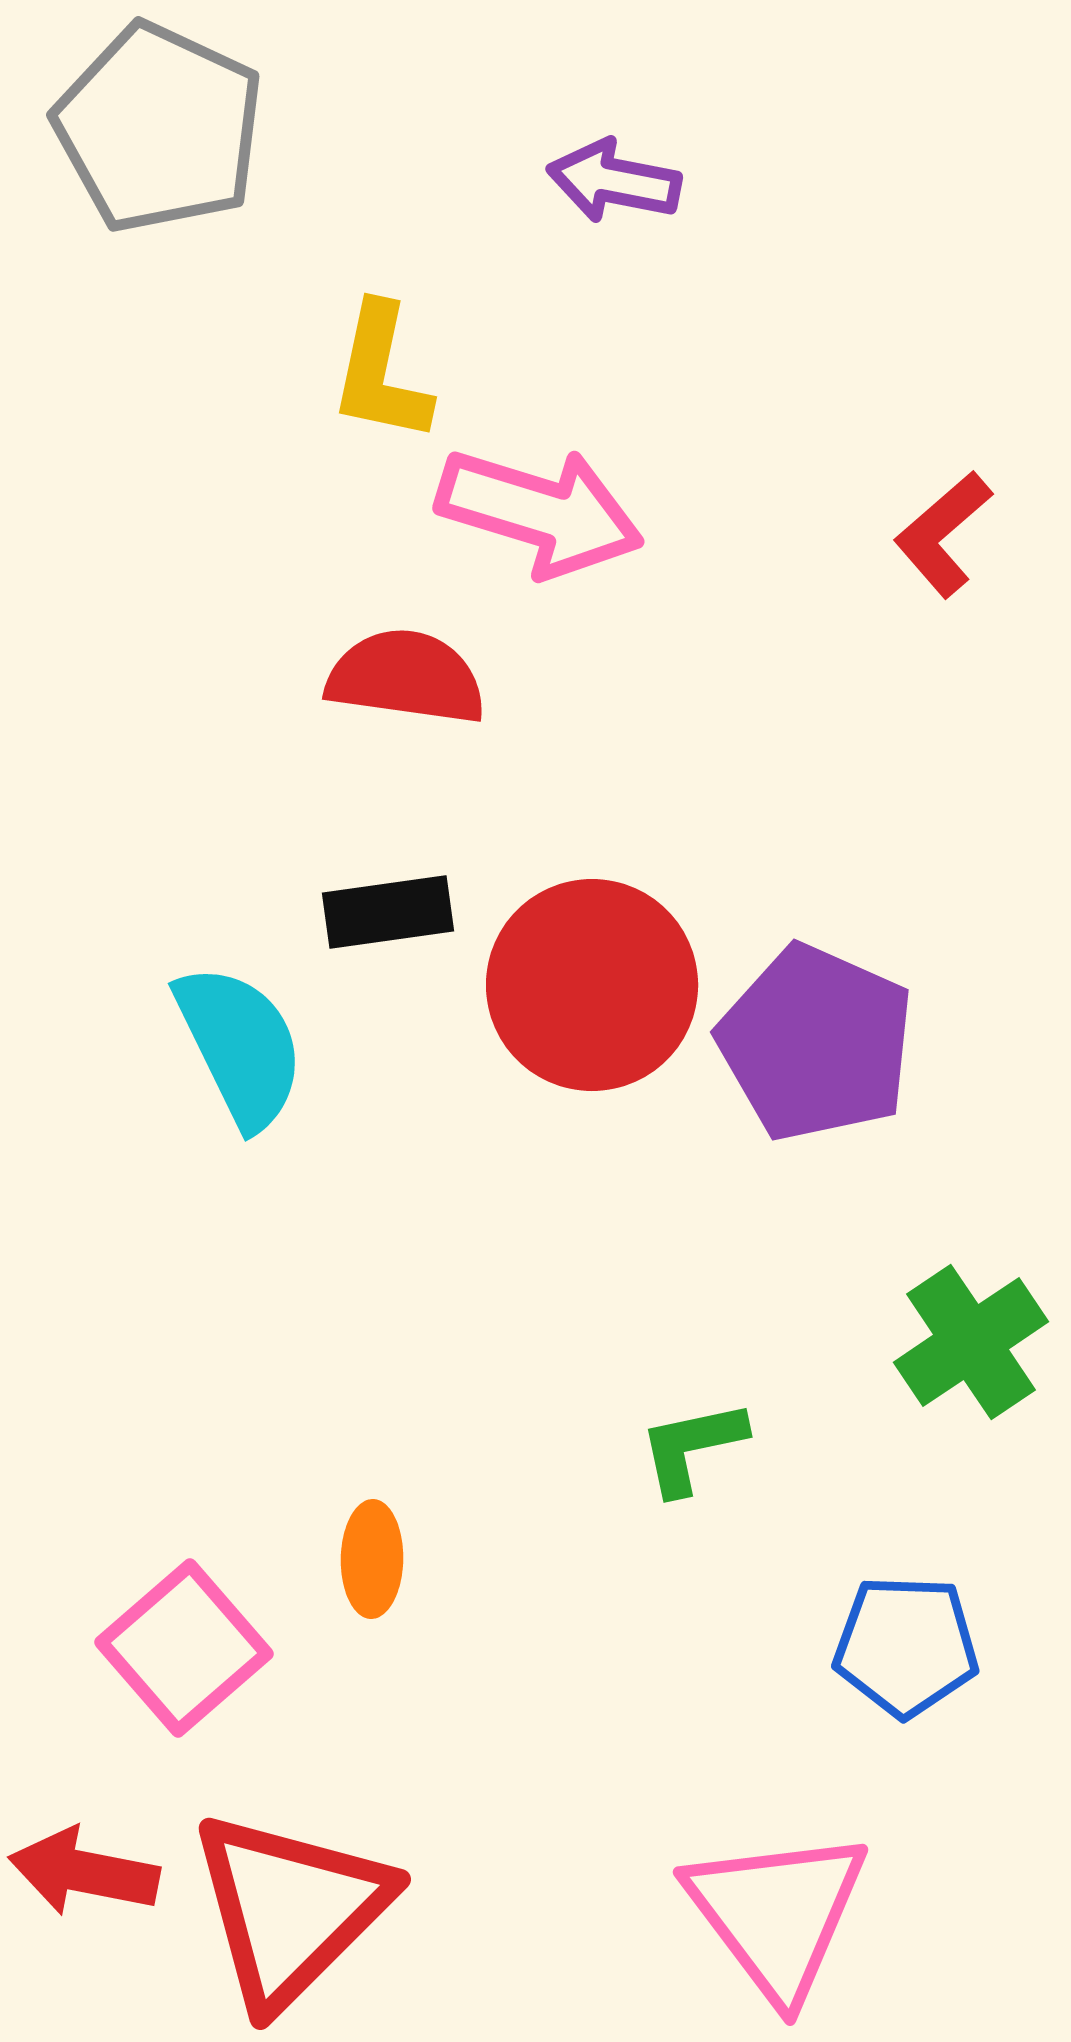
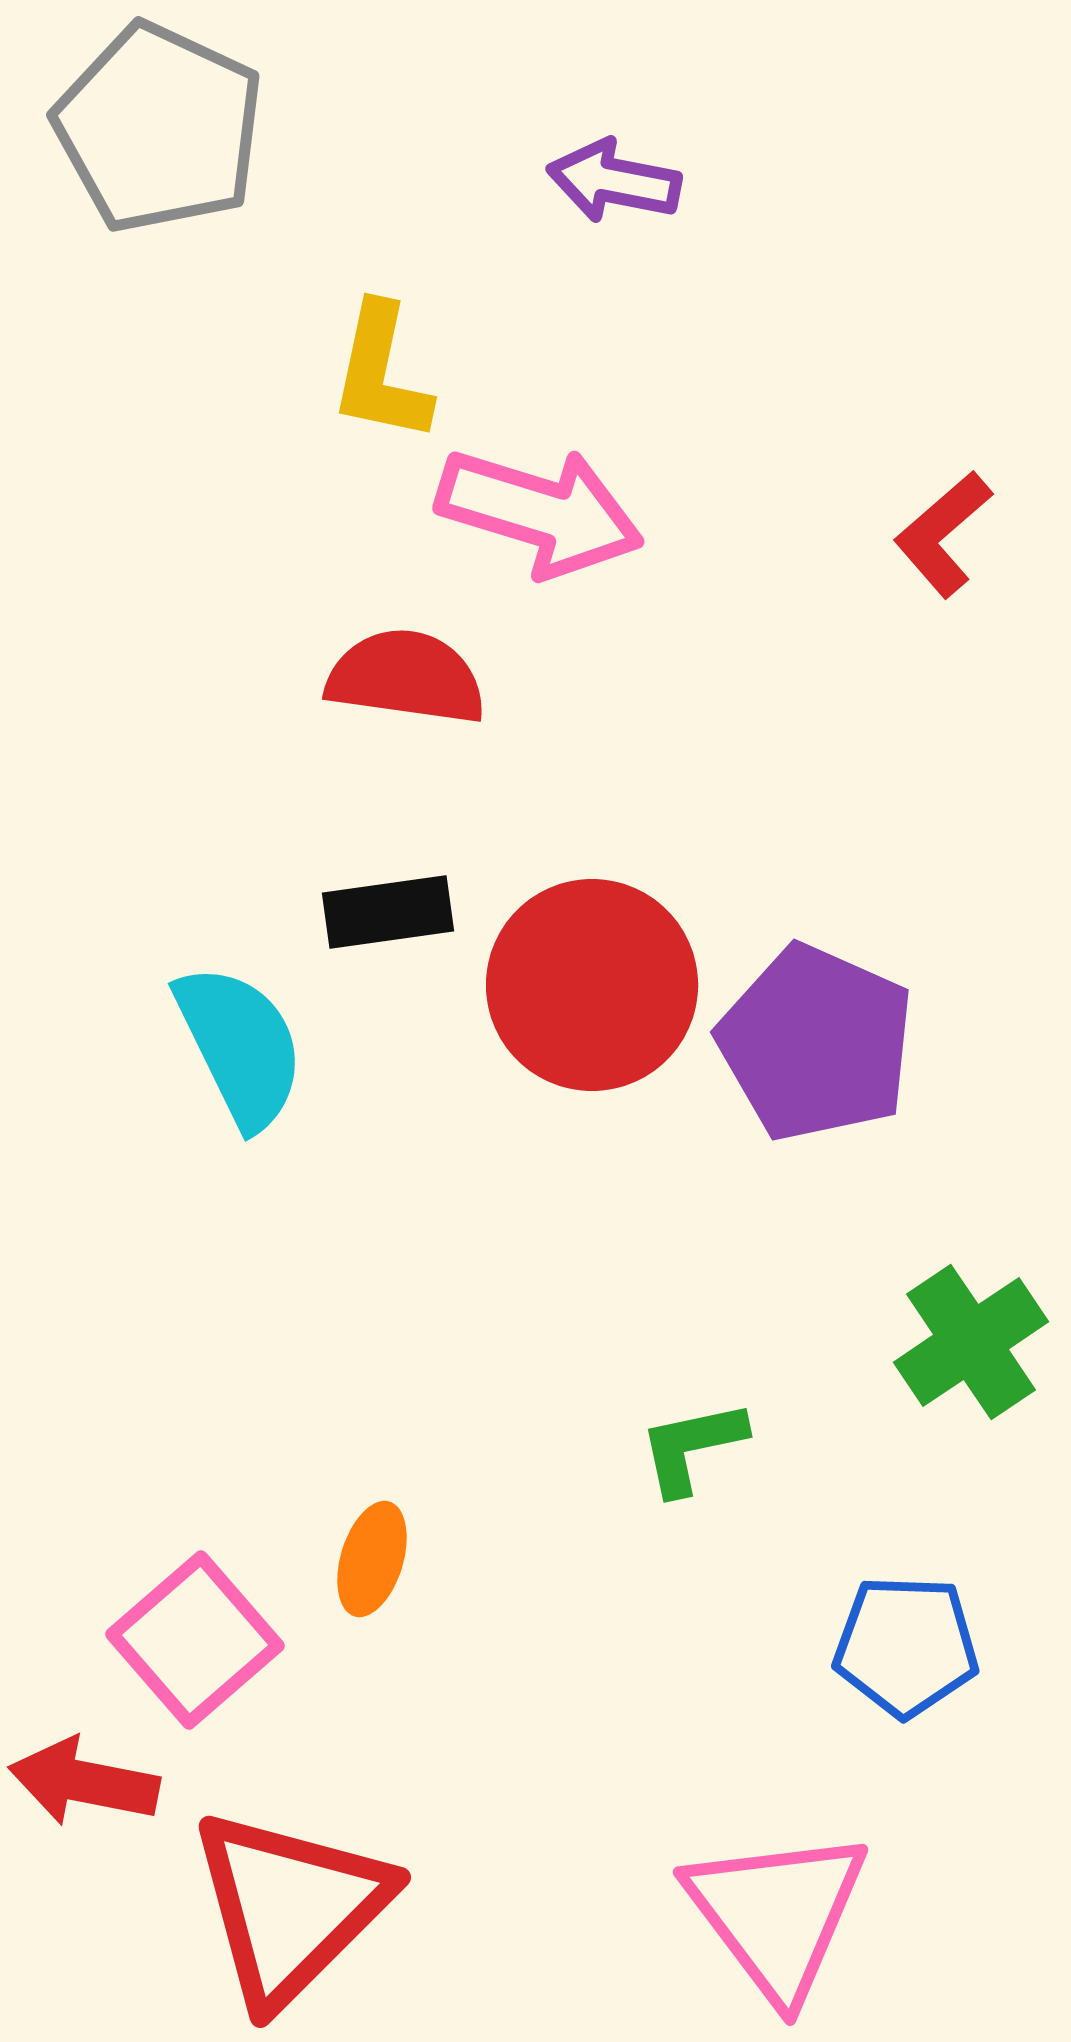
orange ellipse: rotated 16 degrees clockwise
pink square: moved 11 px right, 8 px up
red arrow: moved 90 px up
red triangle: moved 2 px up
